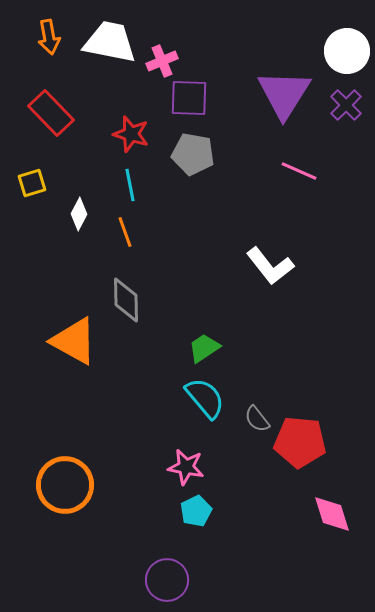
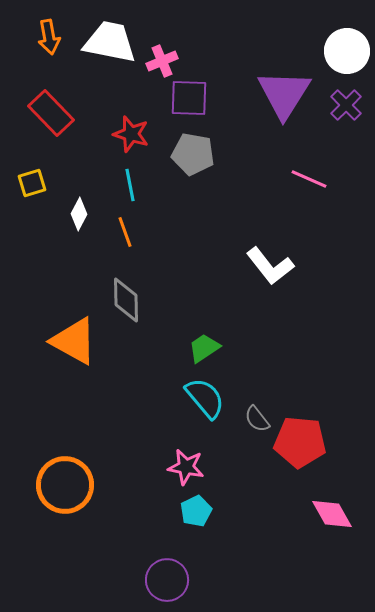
pink line: moved 10 px right, 8 px down
pink diamond: rotated 12 degrees counterclockwise
